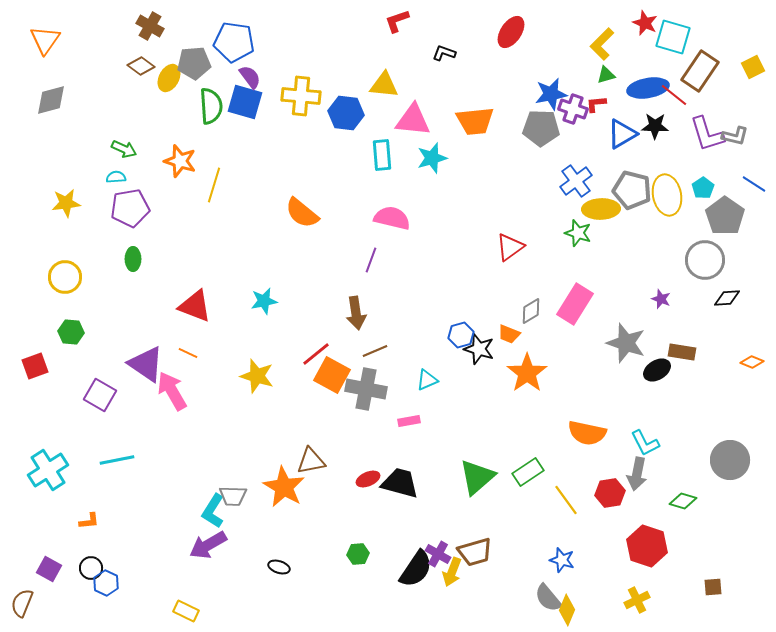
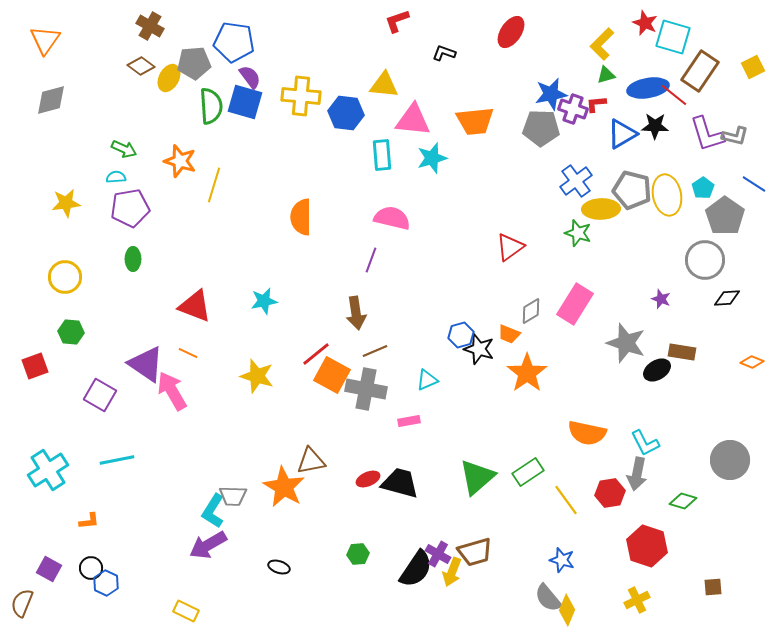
orange semicircle at (302, 213): moved 1 px left, 4 px down; rotated 51 degrees clockwise
